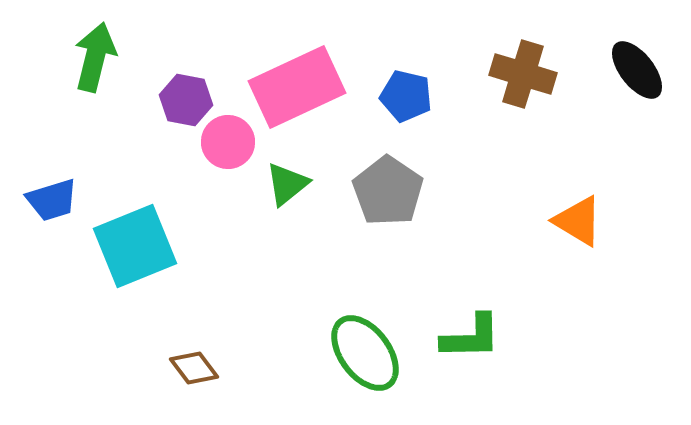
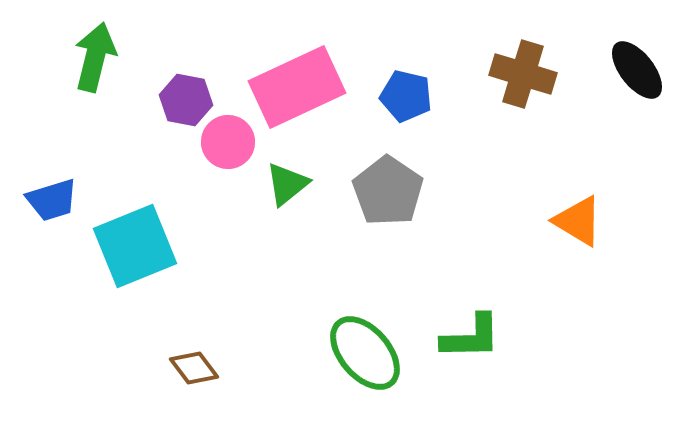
green ellipse: rotated 4 degrees counterclockwise
